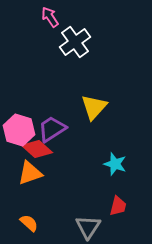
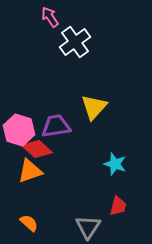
purple trapezoid: moved 4 px right, 3 px up; rotated 24 degrees clockwise
orange triangle: moved 2 px up
